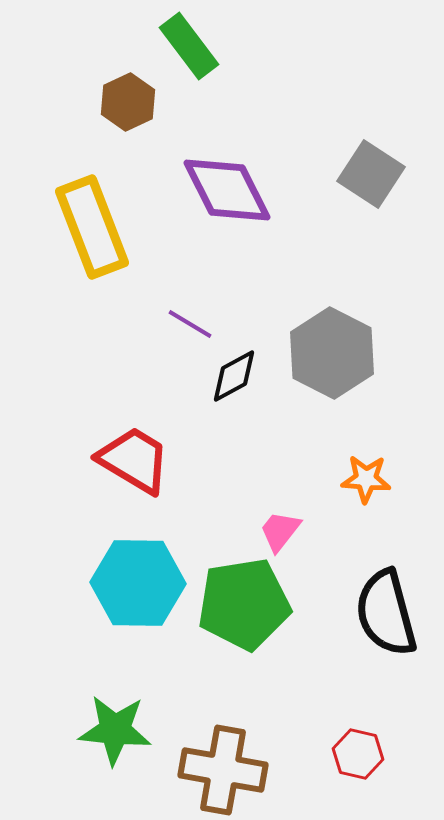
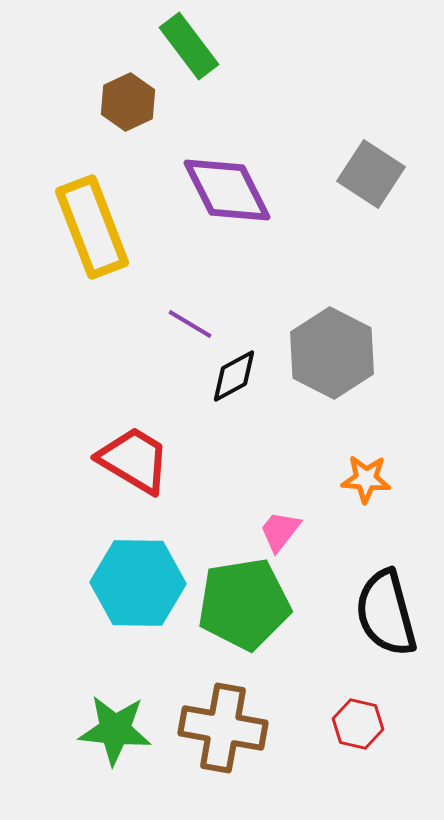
red hexagon: moved 30 px up
brown cross: moved 42 px up
